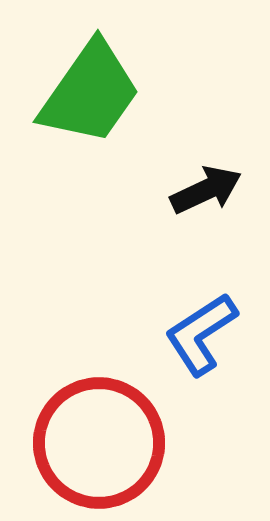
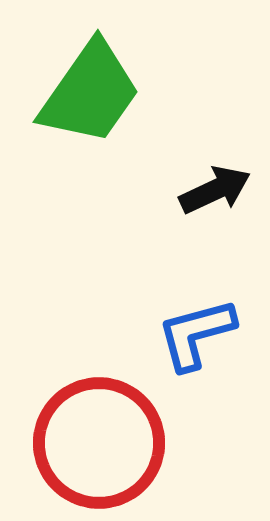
black arrow: moved 9 px right
blue L-shape: moved 5 px left; rotated 18 degrees clockwise
